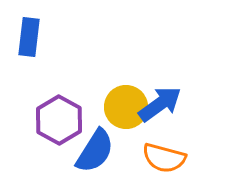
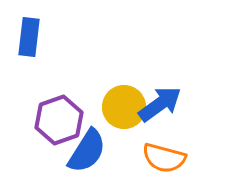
yellow circle: moved 2 px left
purple hexagon: rotated 12 degrees clockwise
blue semicircle: moved 8 px left
